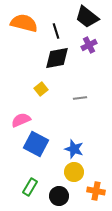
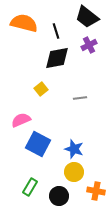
blue square: moved 2 px right
